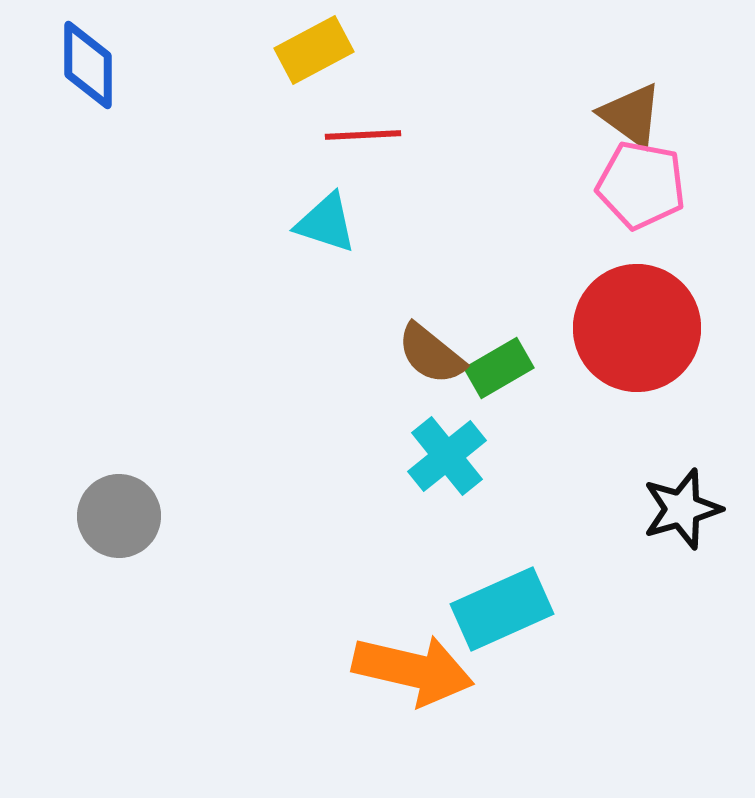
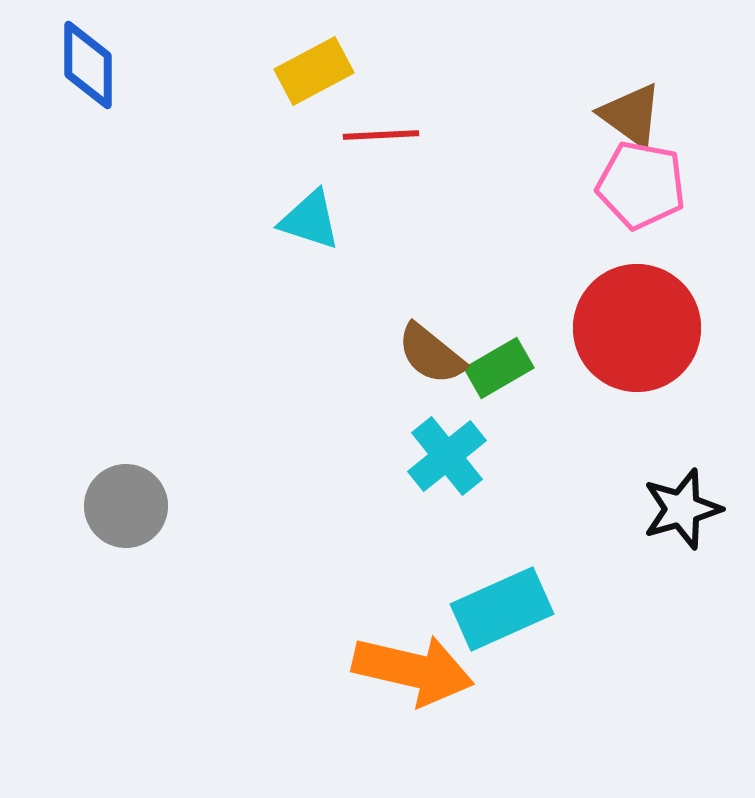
yellow rectangle: moved 21 px down
red line: moved 18 px right
cyan triangle: moved 16 px left, 3 px up
gray circle: moved 7 px right, 10 px up
